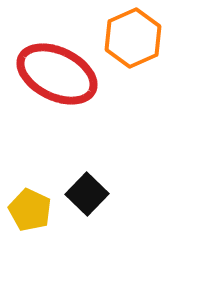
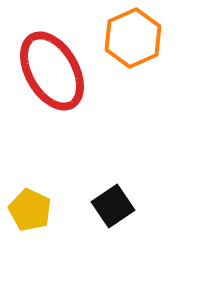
red ellipse: moved 5 px left, 3 px up; rotated 34 degrees clockwise
black square: moved 26 px right, 12 px down; rotated 12 degrees clockwise
